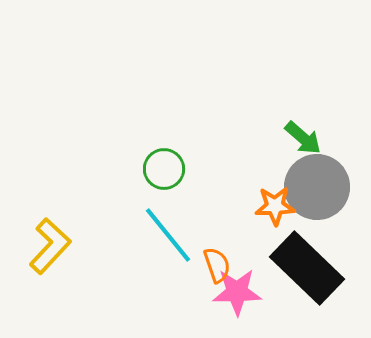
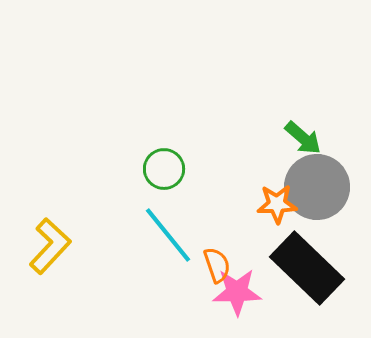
orange star: moved 2 px right, 2 px up
